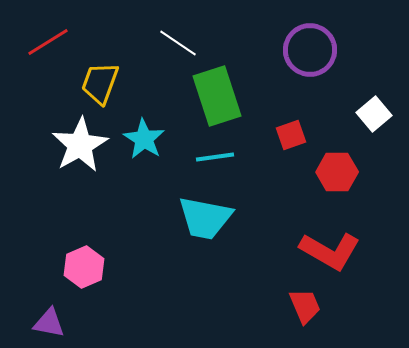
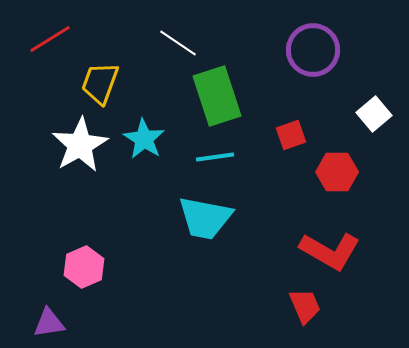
red line: moved 2 px right, 3 px up
purple circle: moved 3 px right
purple triangle: rotated 20 degrees counterclockwise
